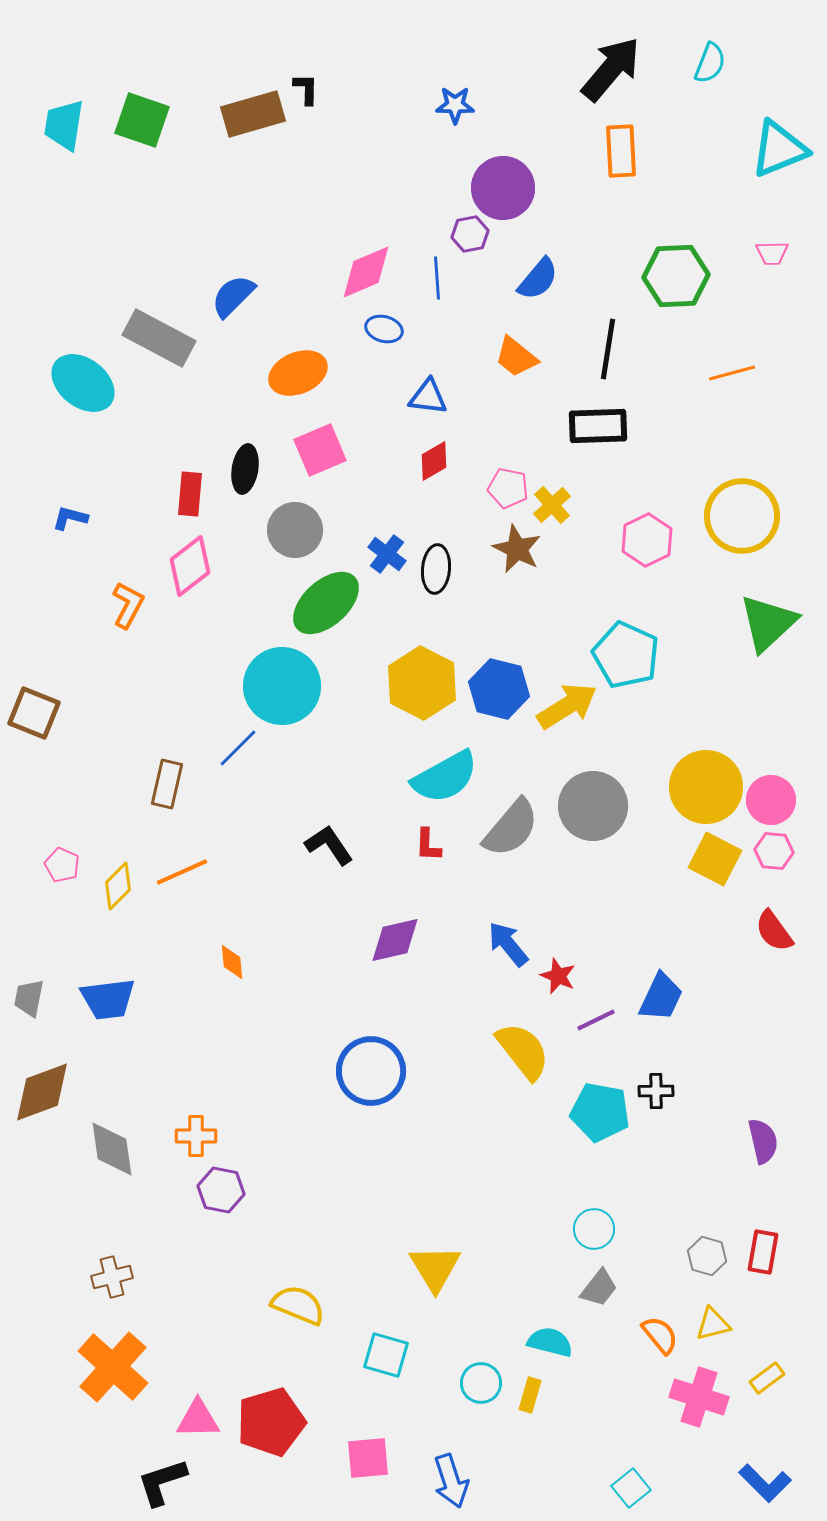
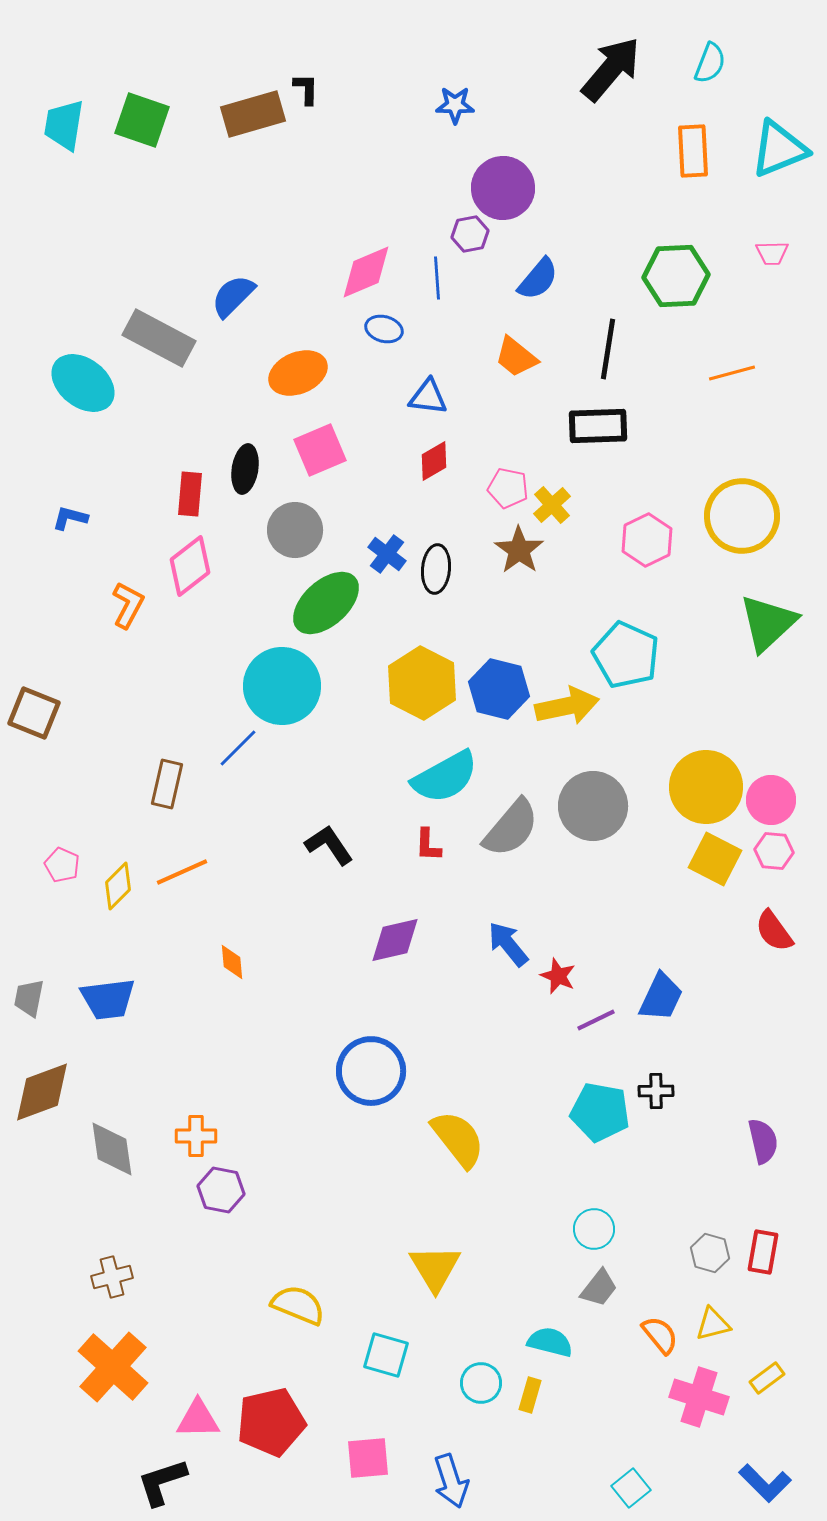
orange rectangle at (621, 151): moved 72 px right
brown star at (517, 549): moved 2 px right, 1 px down; rotated 9 degrees clockwise
yellow arrow at (567, 706): rotated 20 degrees clockwise
yellow semicircle at (523, 1051): moved 65 px left, 88 px down
gray hexagon at (707, 1256): moved 3 px right, 3 px up
red pentagon at (271, 1422): rotated 4 degrees clockwise
